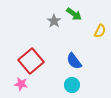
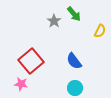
green arrow: rotated 14 degrees clockwise
cyan circle: moved 3 px right, 3 px down
